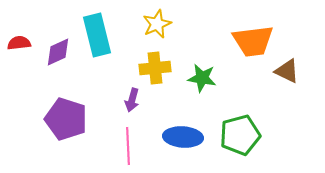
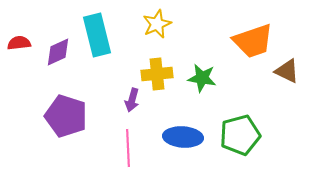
orange trapezoid: rotated 12 degrees counterclockwise
yellow cross: moved 2 px right, 6 px down
purple pentagon: moved 3 px up
pink line: moved 2 px down
